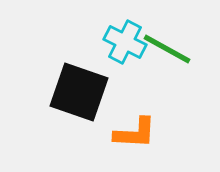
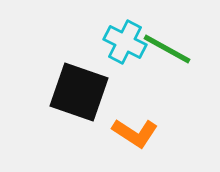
orange L-shape: rotated 30 degrees clockwise
